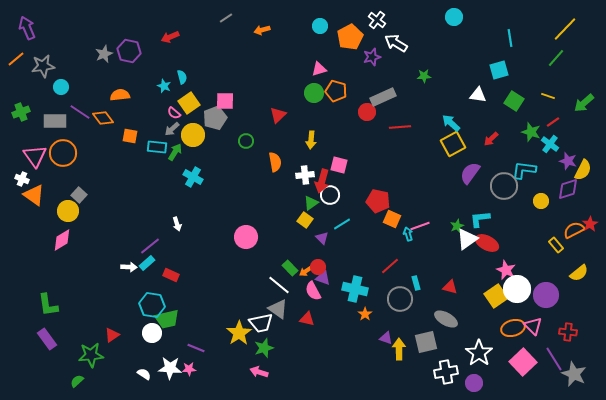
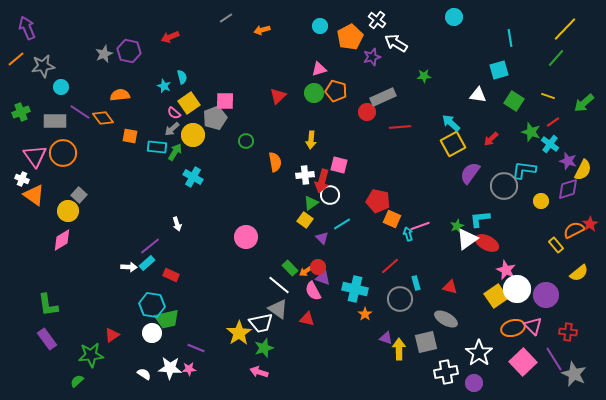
red triangle at (278, 115): moved 19 px up
